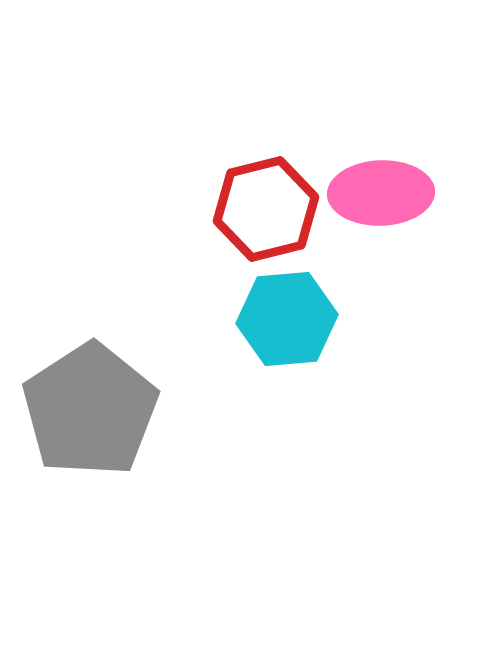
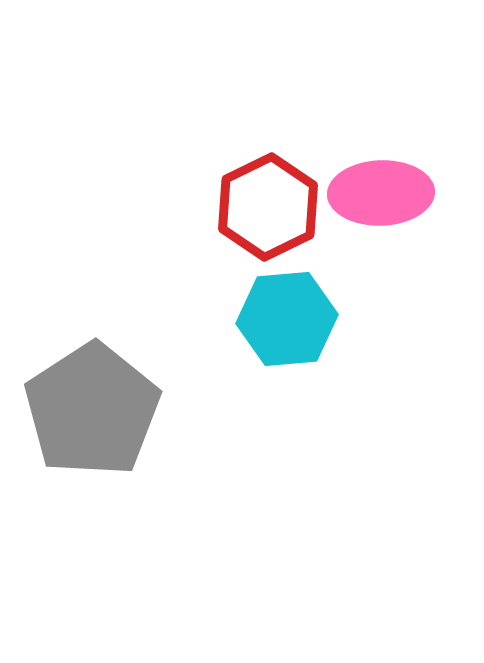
red hexagon: moved 2 px right, 2 px up; rotated 12 degrees counterclockwise
gray pentagon: moved 2 px right
